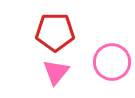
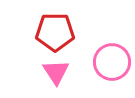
pink triangle: rotated 12 degrees counterclockwise
